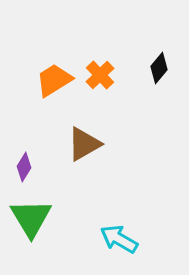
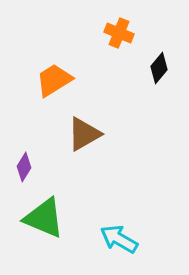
orange cross: moved 19 px right, 42 px up; rotated 24 degrees counterclockwise
brown triangle: moved 10 px up
green triangle: moved 13 px right; rotated 36 degrees counterclockwise
